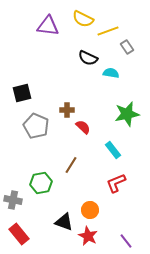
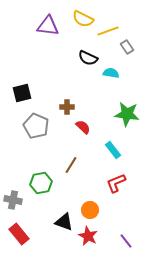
brown cross: moved 3 px up
green star: rotated 20 degrees clockwise
